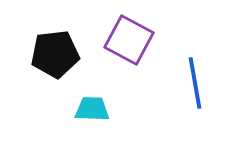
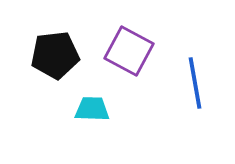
purple square: moved 11 px down
black pentagon: moved 1 px down
